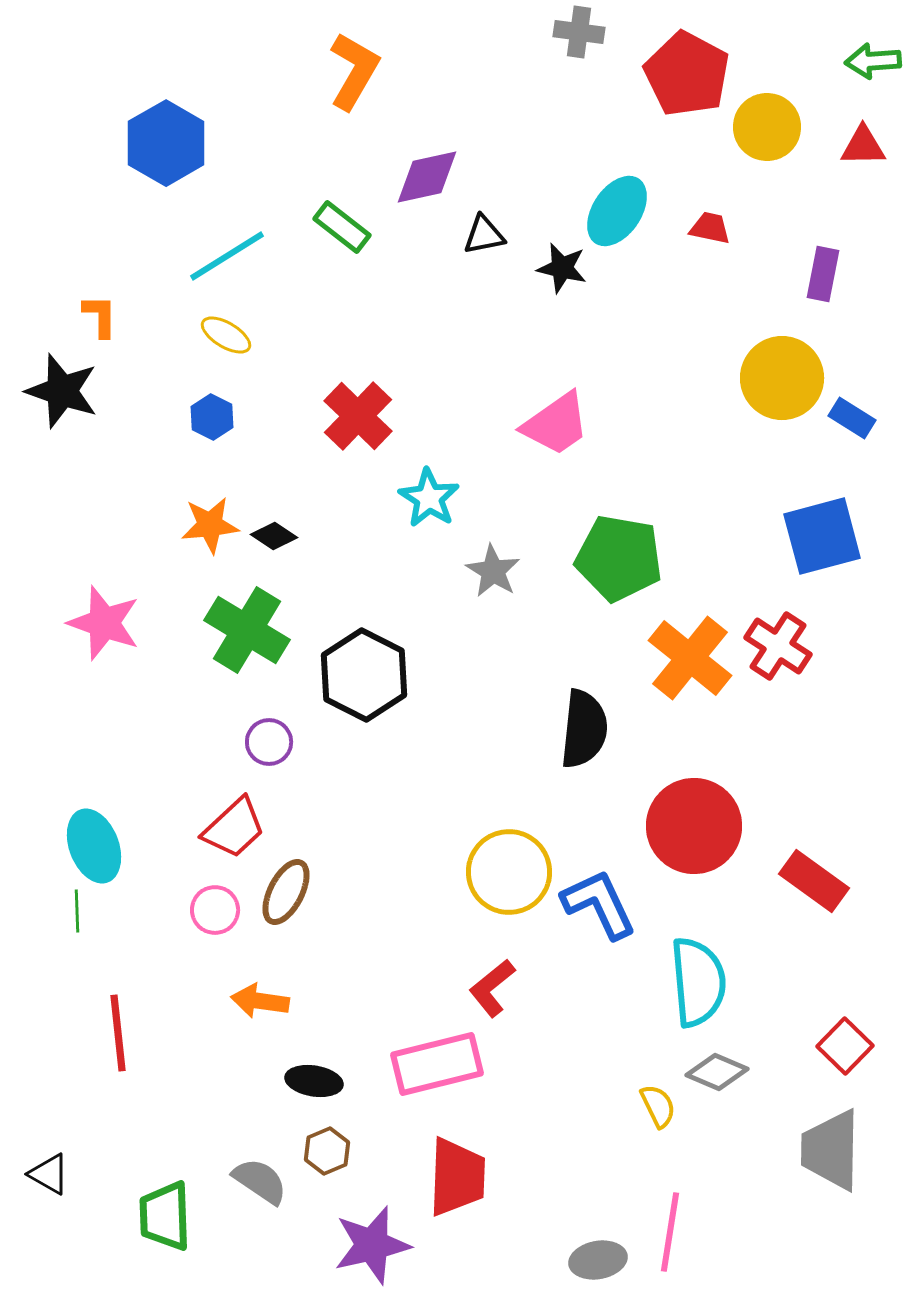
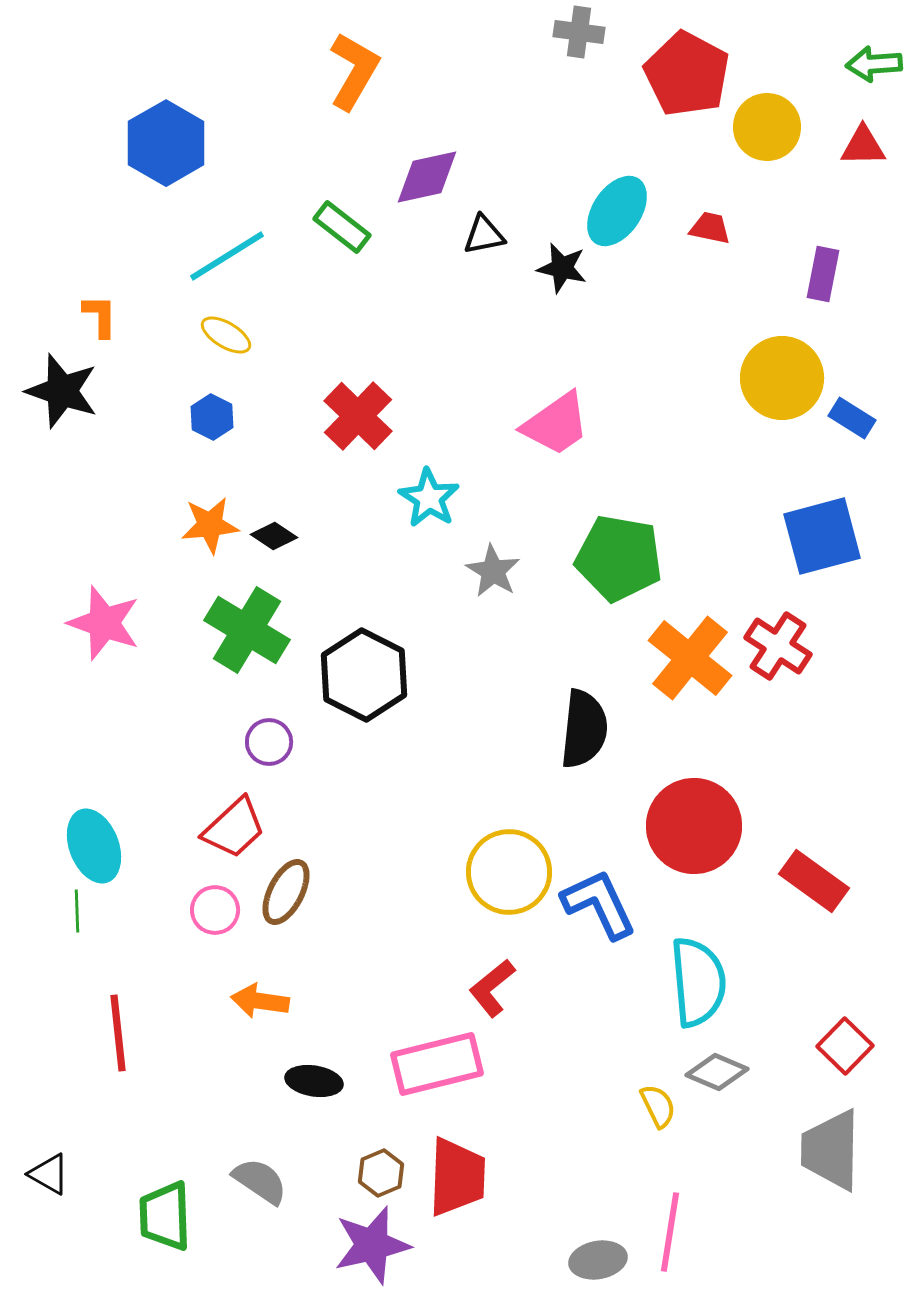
green arrow at (873, 61): moved 1 px right, 3 px down
brown hexagon at (327, 1151): moved 54 px right, 22 px down
